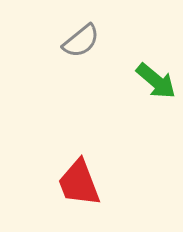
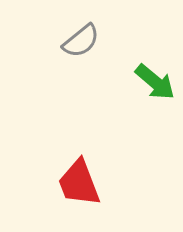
green arrow: moved 1 px left, 1 px down
